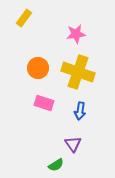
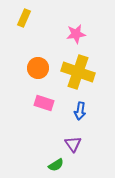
yellow rectangle: rotated 12 degrees counterclockwise
